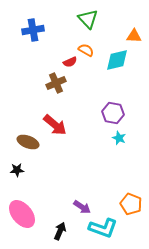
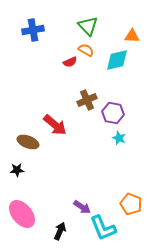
green triangle: moved 7 px down
orange triangle: moved 2 px left
brown cross: moved 31 px right, 17 px down
cyan L-shape: rotated 48 degrees clockwise
